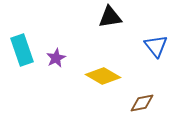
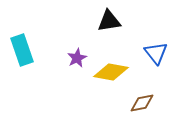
black triangle: moved 1 px left, 4 px down
blue triangle: moved 7 px down
purple star: moved 21 px right
yellow diamond: moved 8 px right, 4 px up; rotated 20 degrees counterclockwise
